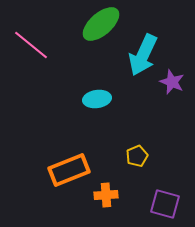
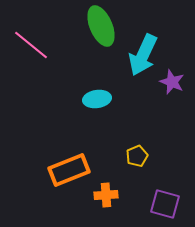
green ellipse: moved 2 px down; rotated 72 degrees counterclockwise
